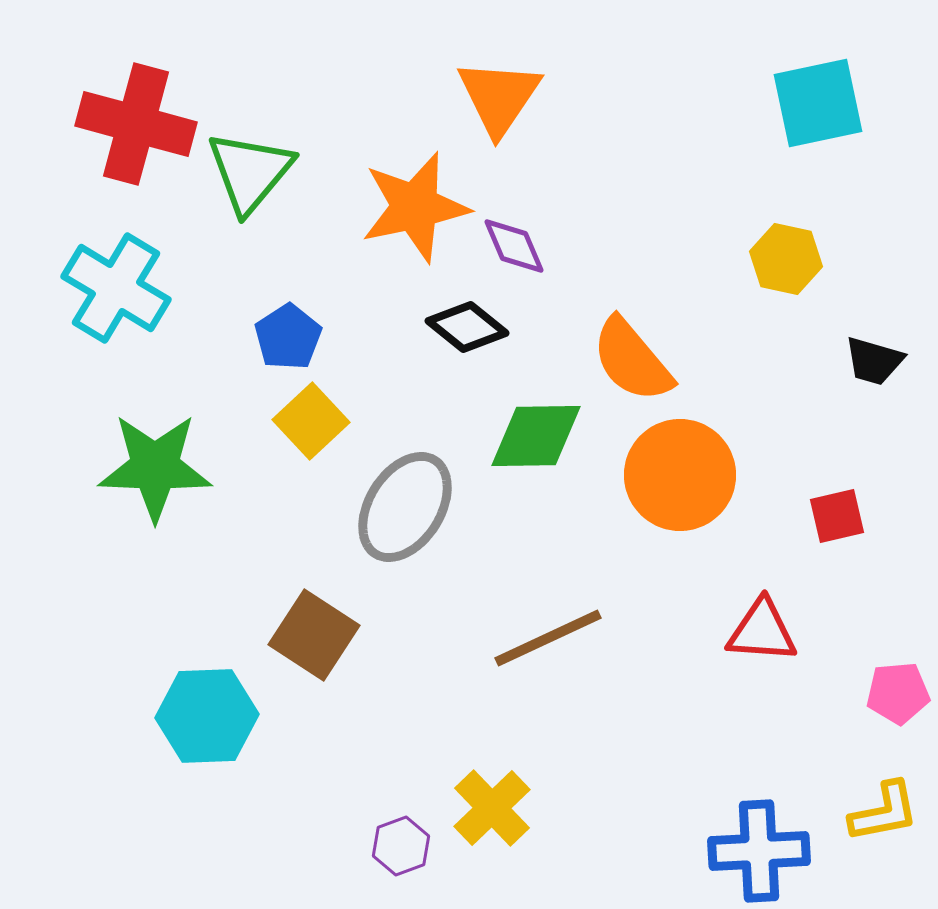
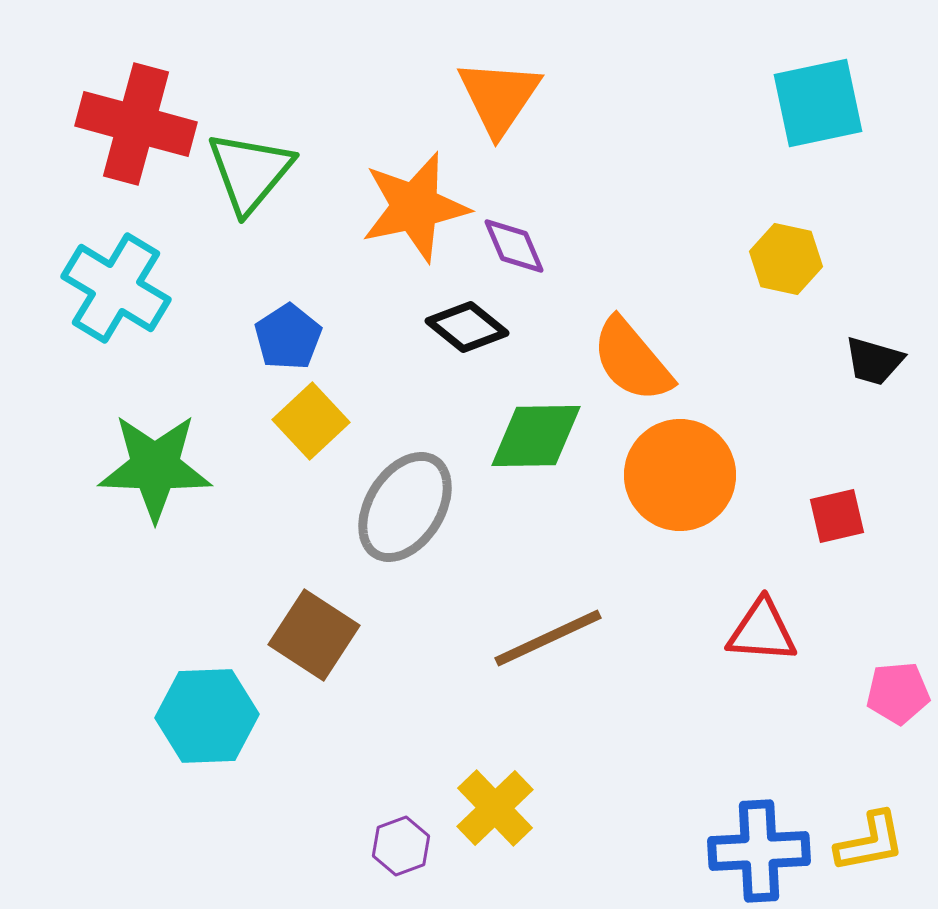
yellow cross: moved 3 px right
yellow L-shape: moved 14 px left, 30 px down
